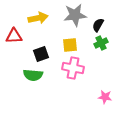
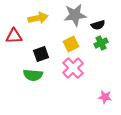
black semicircle: rotated 136 degrees counterclockwise
yellow square: moved 1 px right, 1 px up; rotated 21 degrees counterclockwise
pink cross: rotated 35 degrees clockwise
